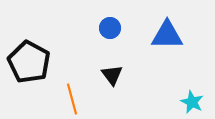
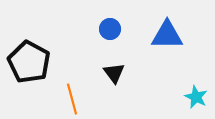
blue circle: moved 1 px down
black triangle: moved 2 px right, 2 px up
cyan star: moved 4 px right, 5 px up
